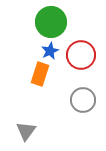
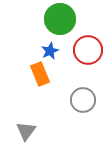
green circle: moved 9 px right, 3 px up
red circle: moved 7 px right, 5 px up
orange rectangle: rotated 40 degrees counterclockwise
